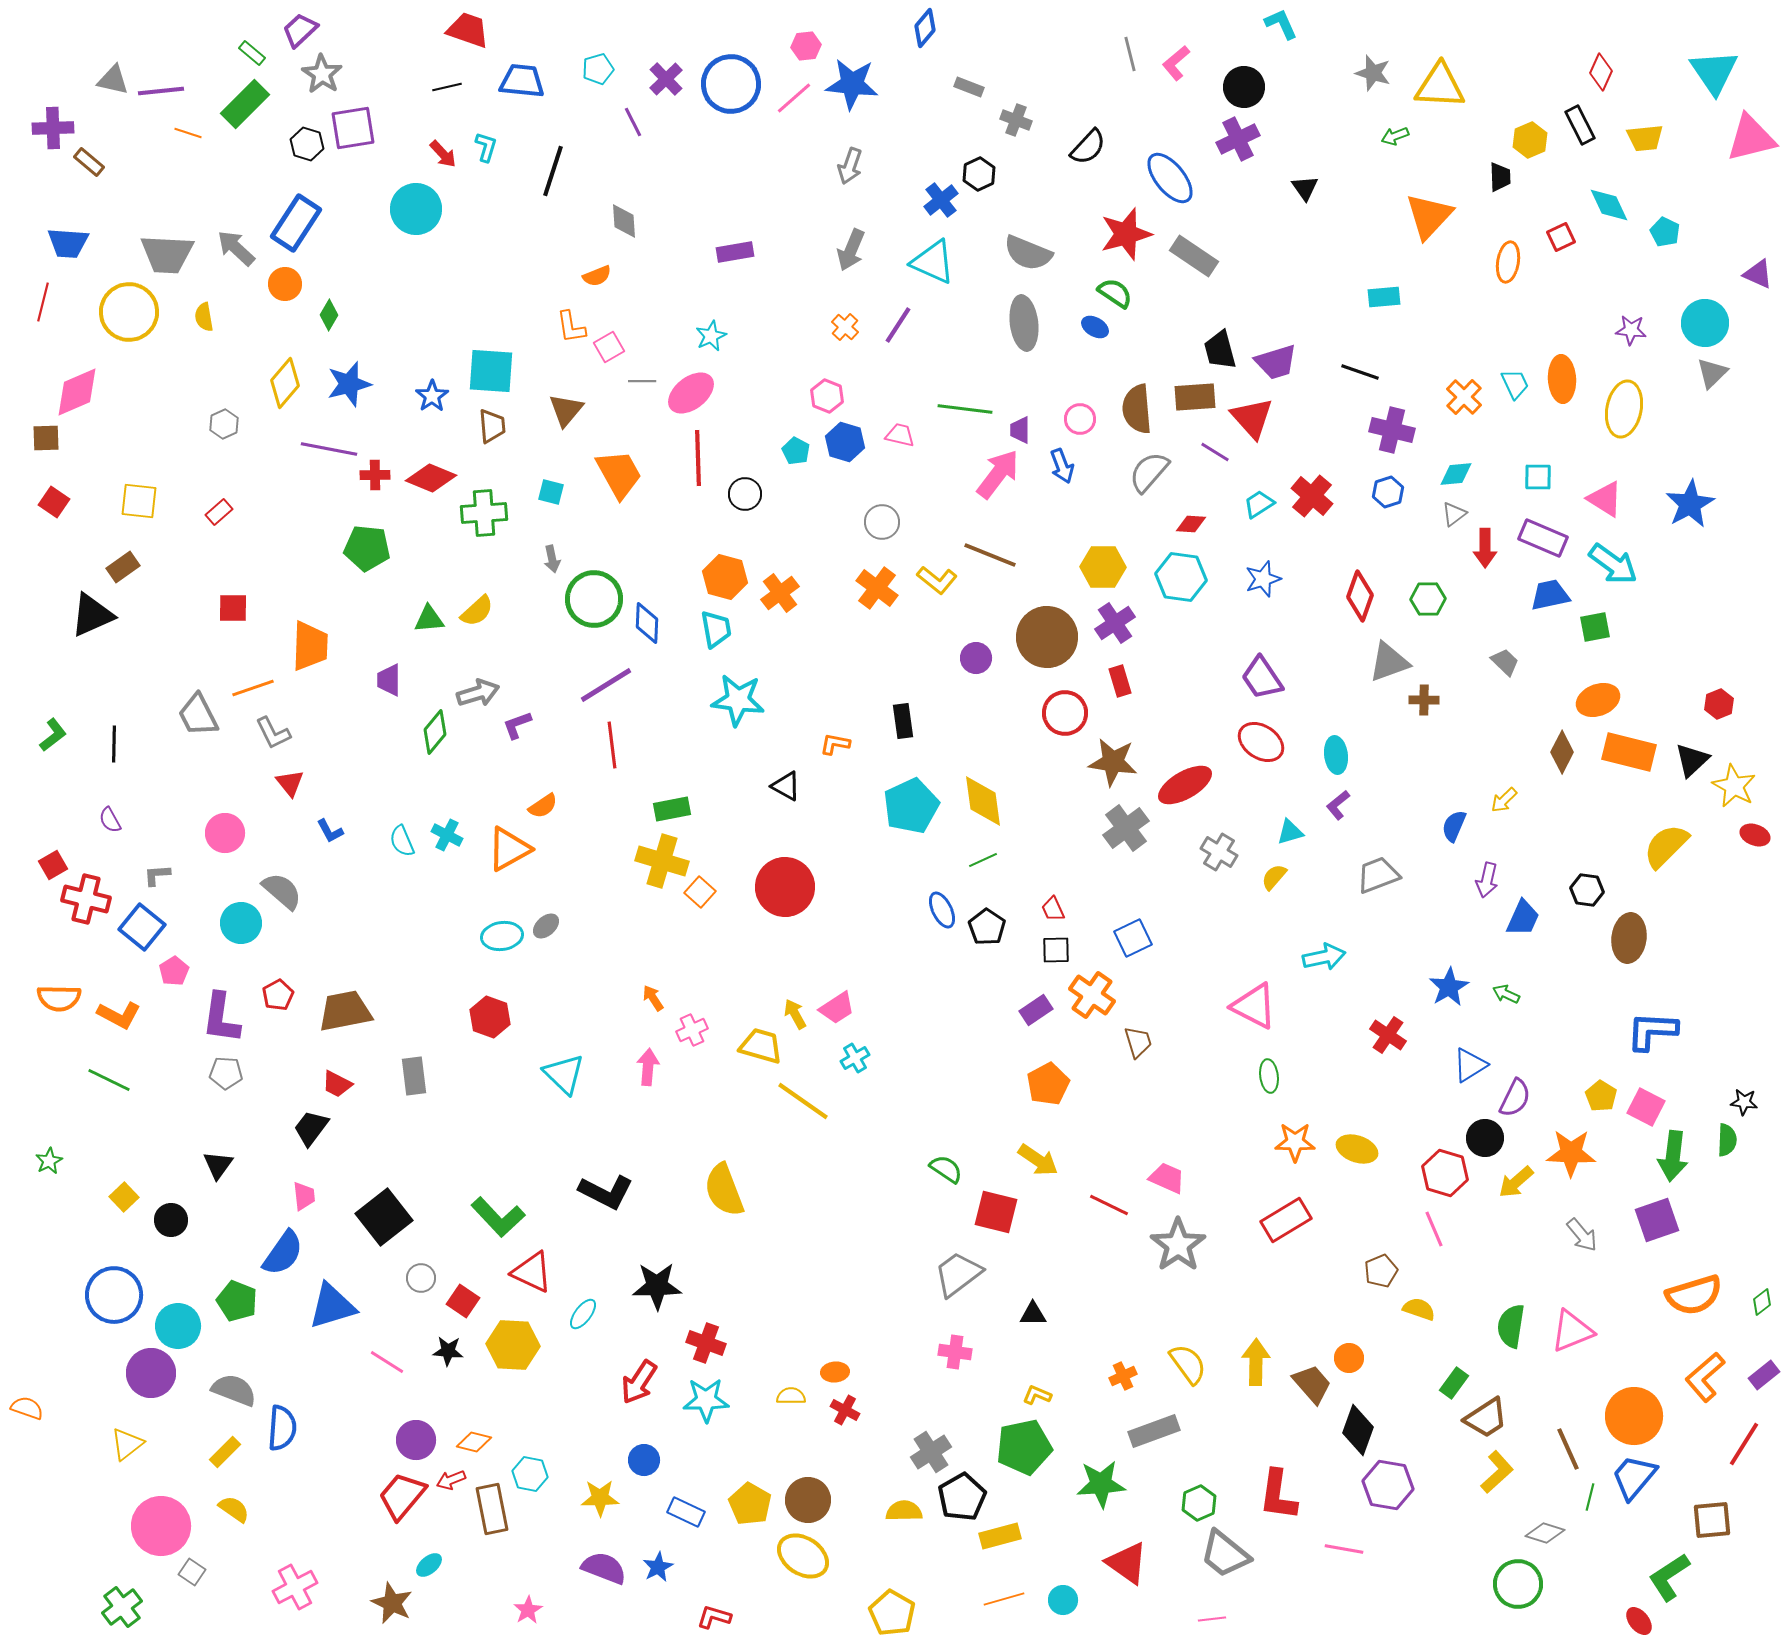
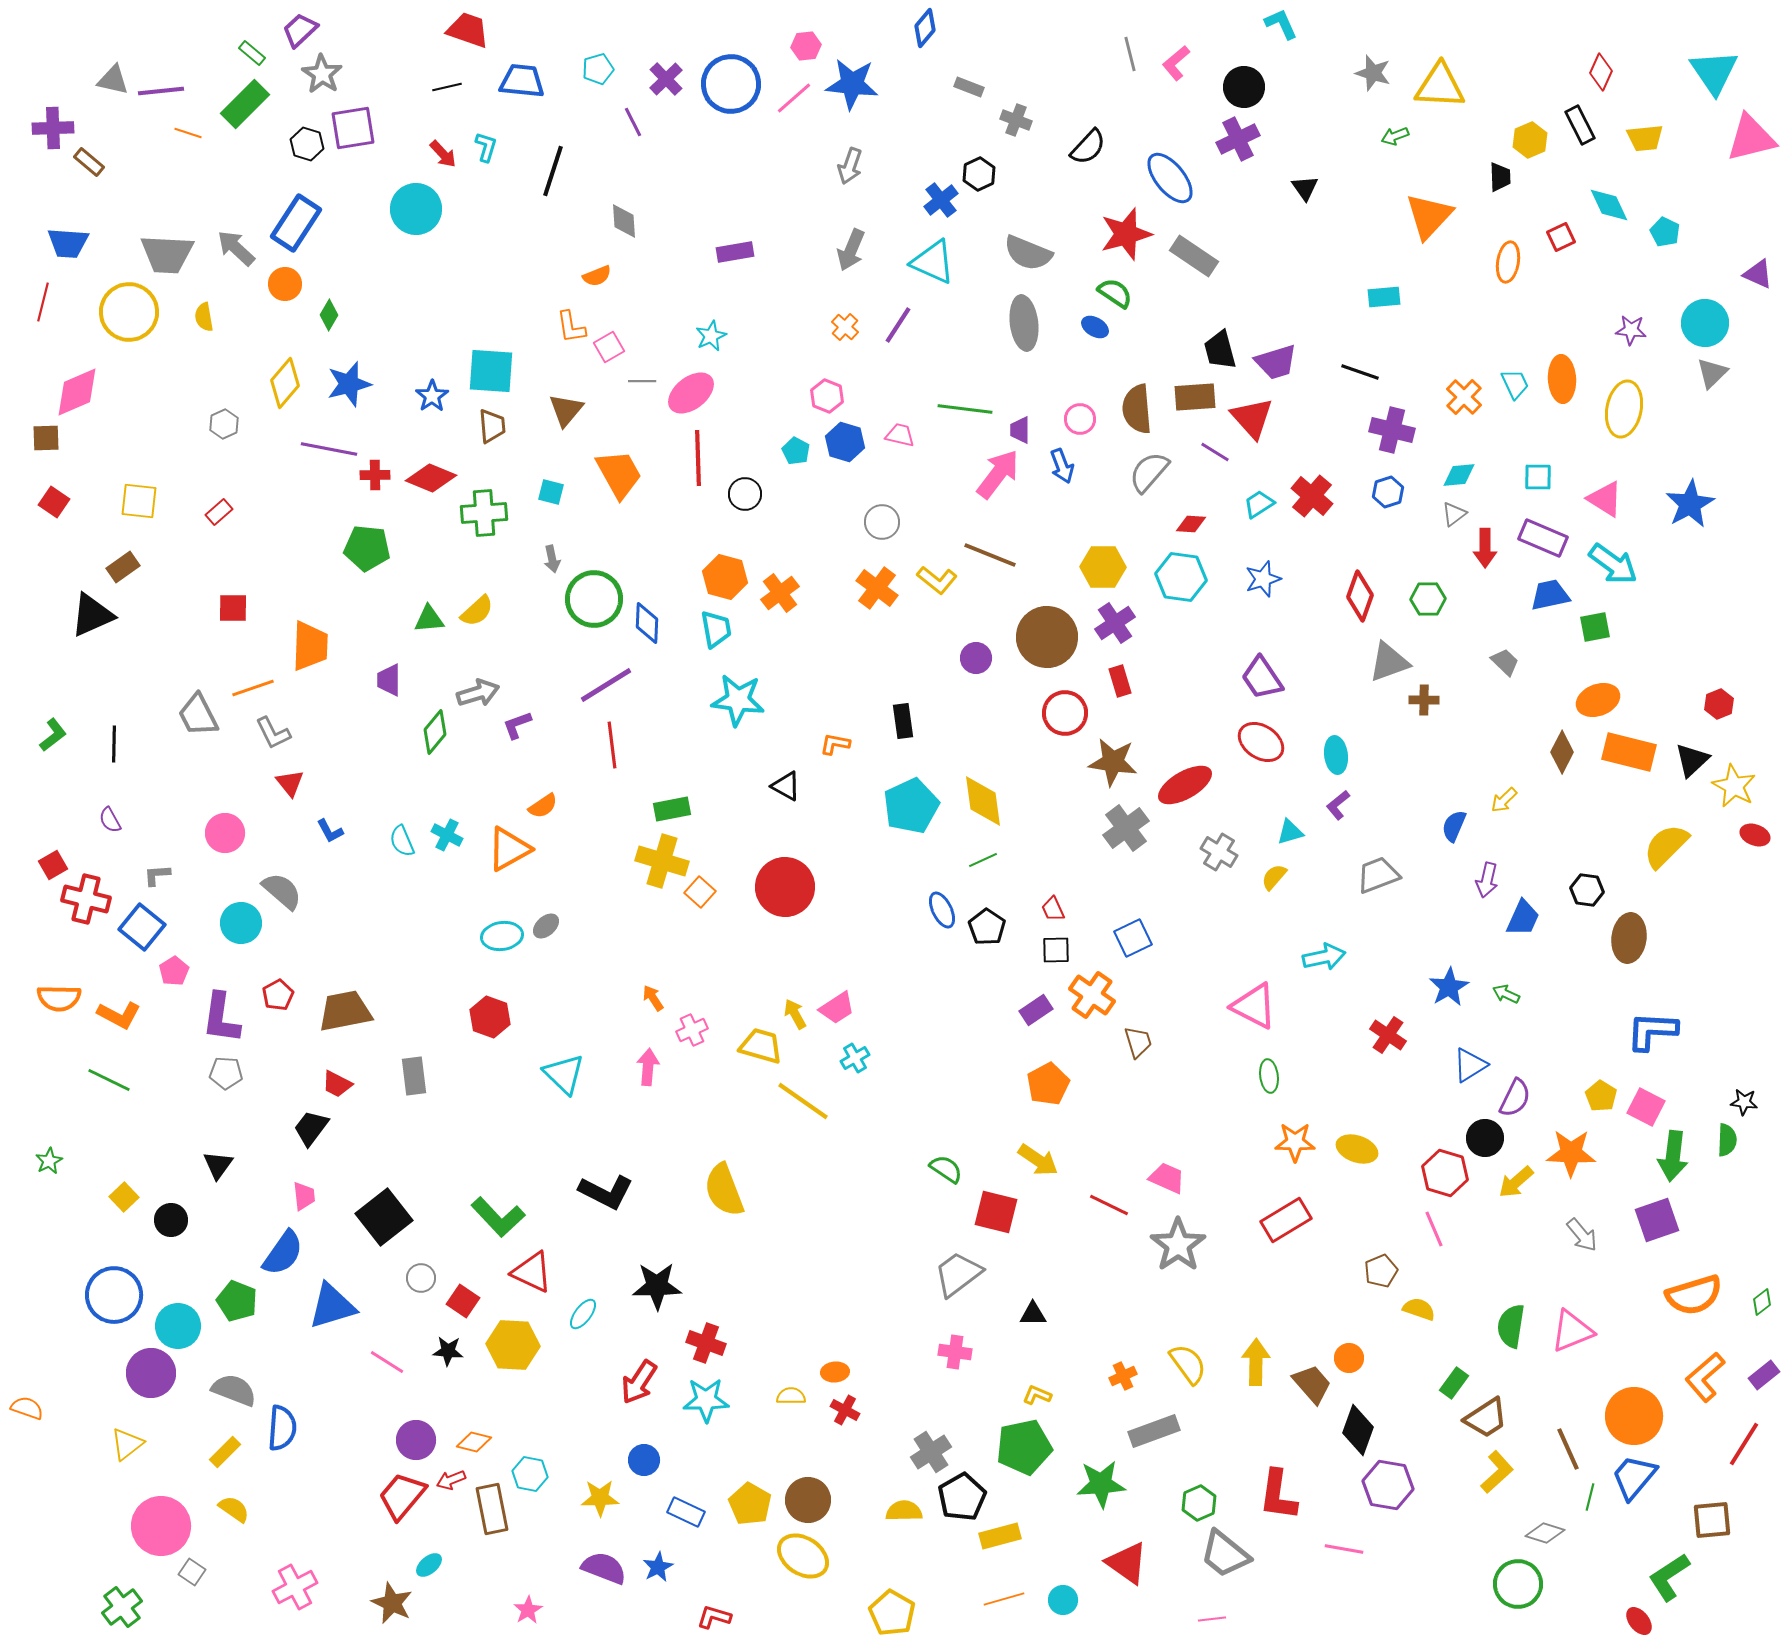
cyan diamond at (1456, 474): moved 3 px right, 1 px down
